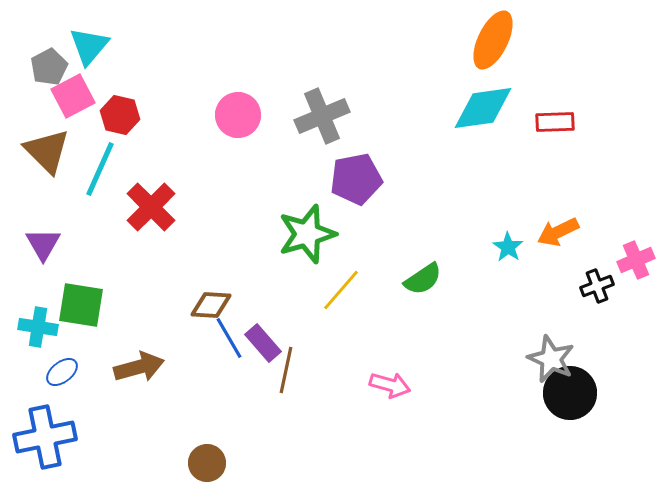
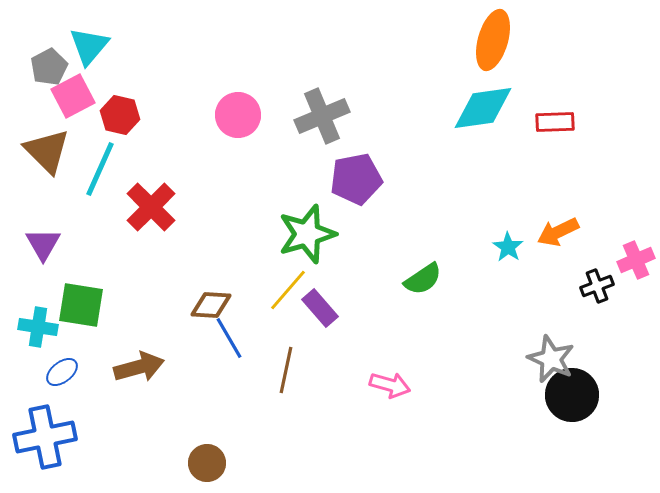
orange ellipse: rotated 10 degrees counterclockwise
yellow line: moved 53 px left
purple rectangle: moved 57 px right, 35 px up
black circle: moved 2 px right, 2 px down
